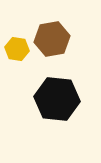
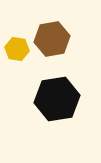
black hexagon: rotated 15 degrees counterclockwise
